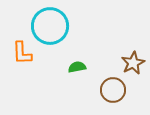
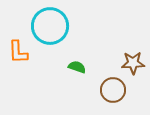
orange L-shape: moved 4 px left, 1 px up
brown star: rotated 25 degrees clockwise
green semicircle: rotated 30 degrees clockwise
